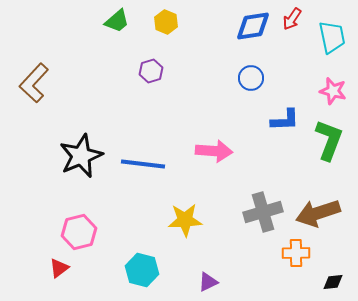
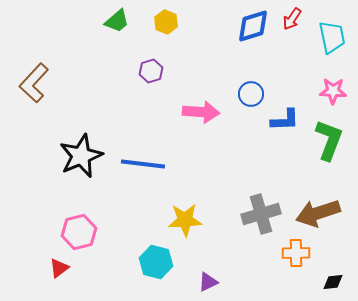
blue diamond: rotated 9 degrees counterclockwise
blue circle: moved 16 px down
pink star: rotated 12 degrees counterclockwise
pink arrow: moved 13 px left, 39 px up
gray cross: moved 2 px left, 2 px down
cyan hexagon: moved 14 px right, 8 px up
